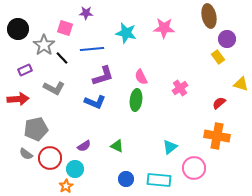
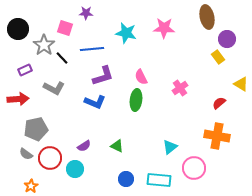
brown ellipse: moved 2 px left, 1 px down
yellow triangle: rotated 14 degrees clockwise
orange star: moved 35 px left
